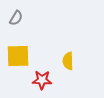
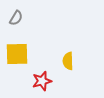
yellow square: moved 1 px left, 2 px up
red star: moved 1 px down; rotated 18 degrees counterclockwise
